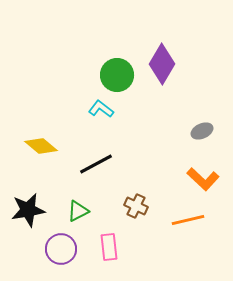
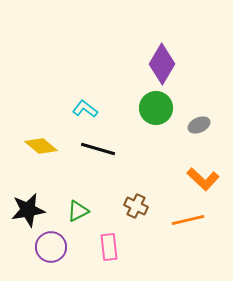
green circle: moved 39 px right, 33 px down
cyan L-shape: moved 16 px left
gray ellipse: moved 3 px left, 6 px up
black line: moved 2 px right, 15 px up; rotated 44 degrees clockwise
purple circle: moved 10 px left, 2 px up
